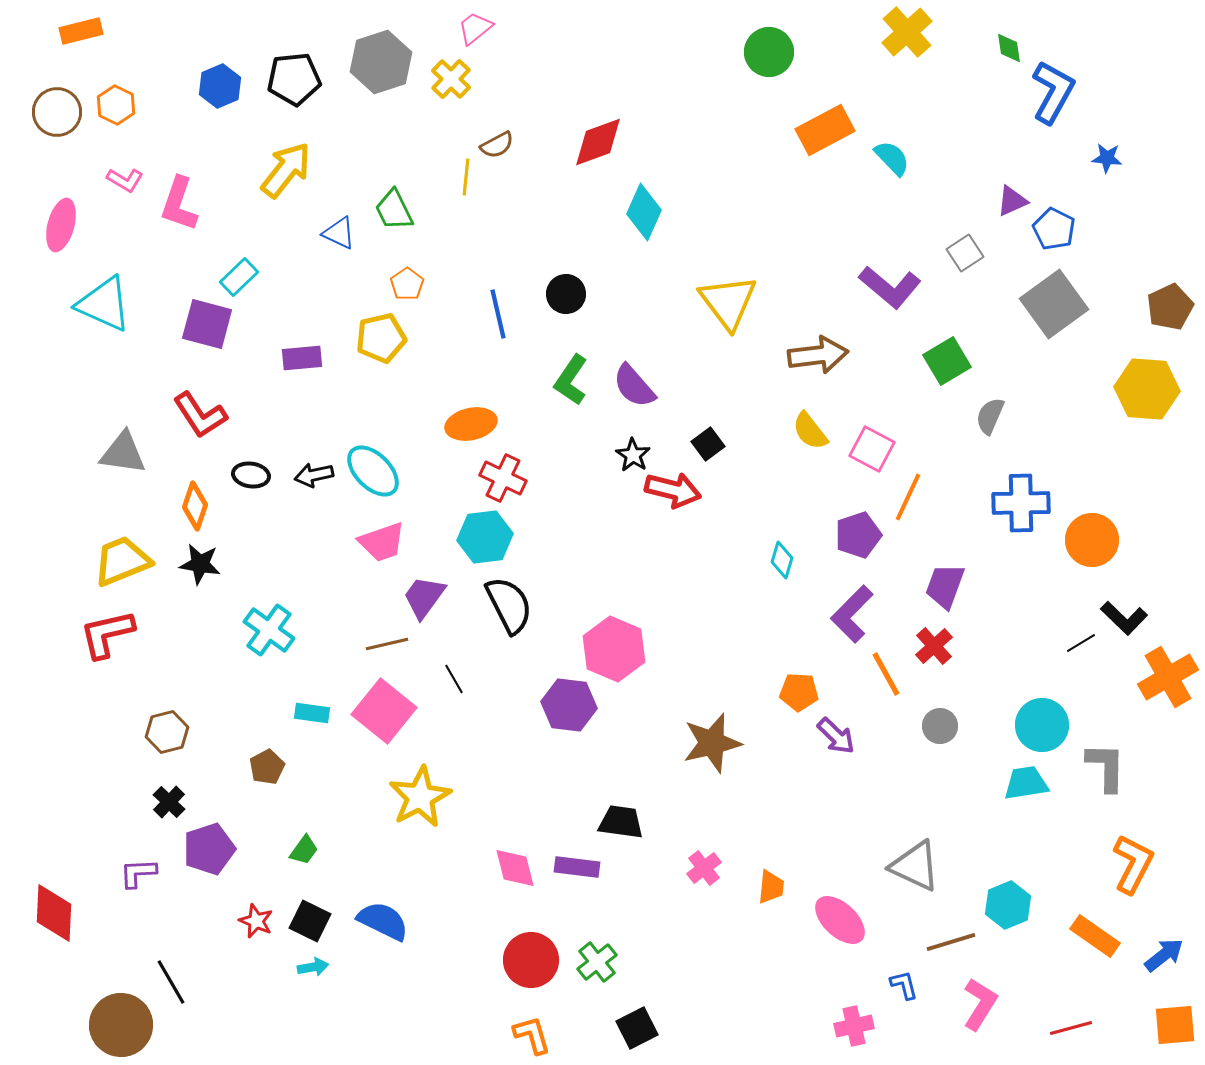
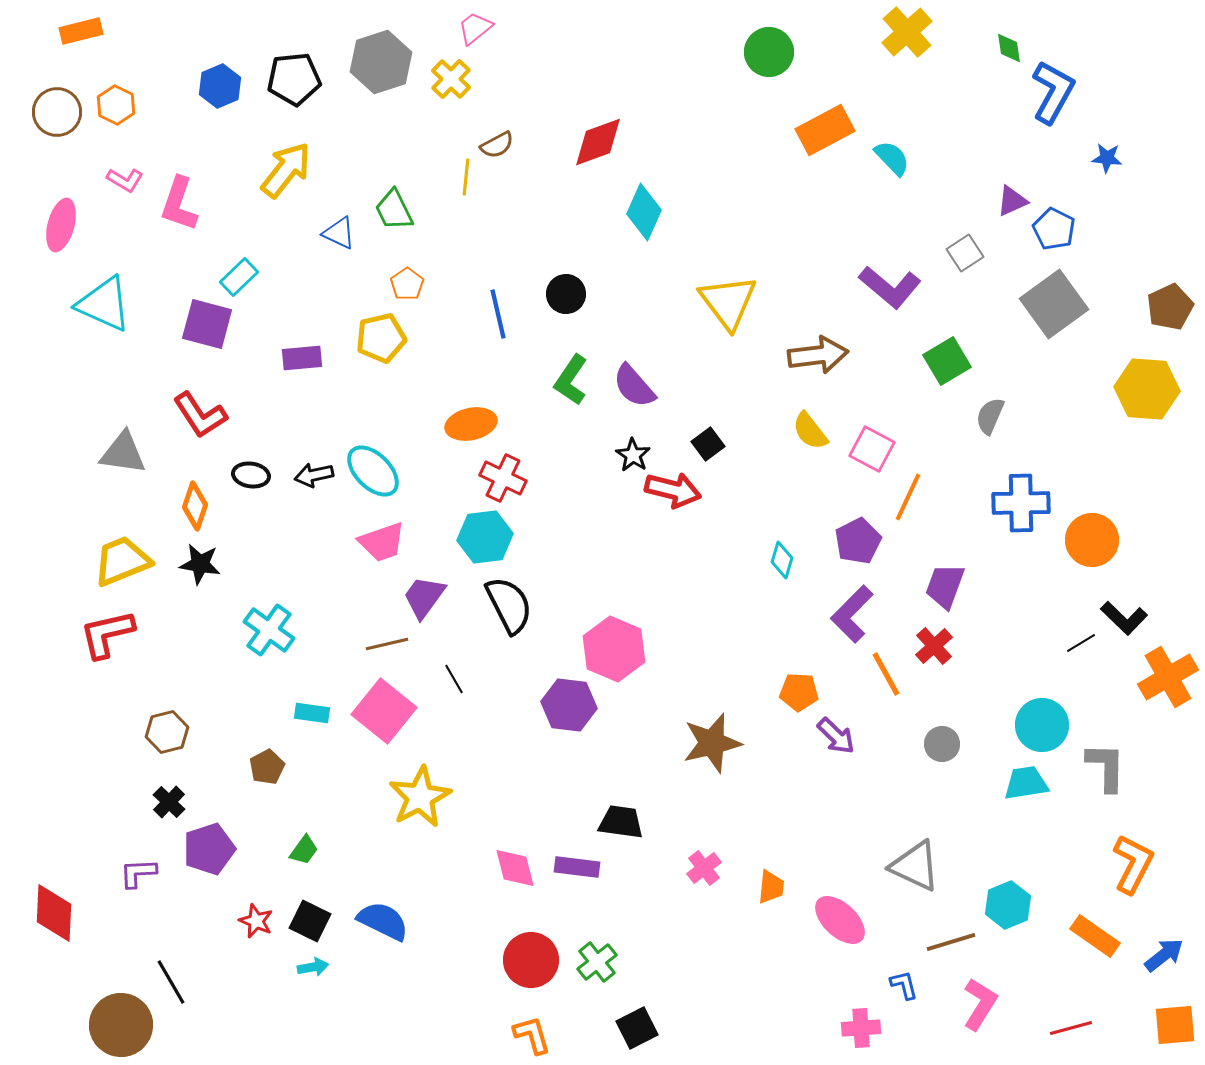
purple pentagon at (858, 535): moved 6 px down; rotated 9 degrees counterclockwise
gray circle at (940, 726): moved 2 px right, 18 px down
pink cross at (854, 1026): moved 7 px right, 2 px down; rotated 9 degrees clockwise
